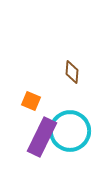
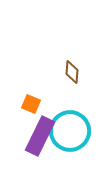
orange square: moved 3 px down
purple rectangle: moved 2 px left, 1 px up
